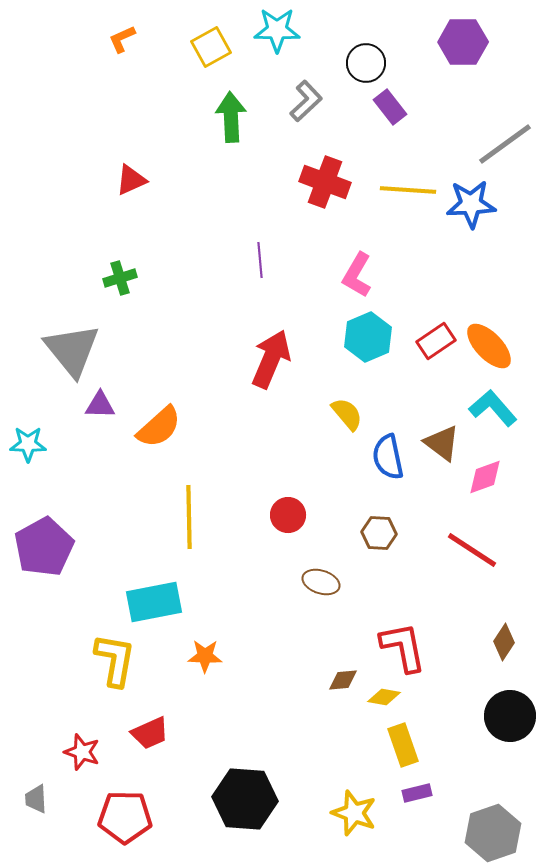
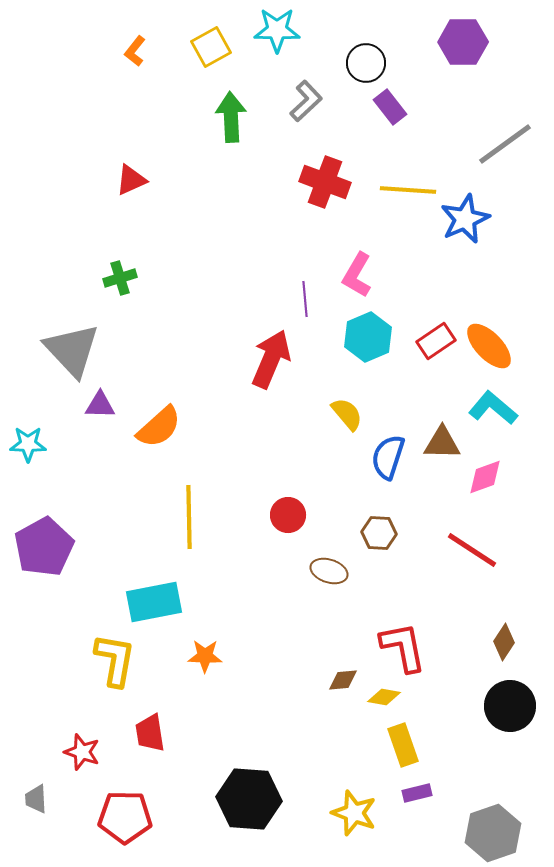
orange L-shape at (122, 39): moved 13 px right, 12 px down; rotated 28 degrees counterclockwise
blue star at (471, 204): moved 6 px left, 15 px down; rotated 21 degrees counterclockwise
purple line at (260, 260): moved 45 px right, 39 px down
gray triangle at (72, 350): rotated 4 degrees counterclockwise
cyan L-shape at (493, 408): rotated 9 degrees counterclockwise
brown triangle at (442, 443): rotated 36 degrees counterclockwise
blue semicircle at (388, 457): rotated 30 degrees clockwise
brown ellipse at (321, 582): moved 8 px right, 11 px up
black circle at (510, 716): moved 10 px up
red trapezoid at (150, 733): rotated 105 degrees clockwise
black hexagon at (245, 799): moved 4 px right
